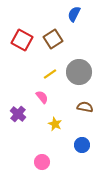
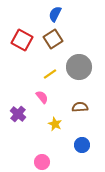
blue semicircle: moved 19 px left
gray circle: moved 5 px up
brown semicircle: moved 5 px left; rotated 14 degrees counterclockwise
